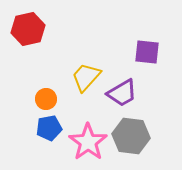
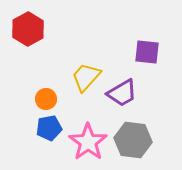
red hexagon: rotated 16 degrees counterclockwise
gray hexagon: moved 2 px right, 4 px down
